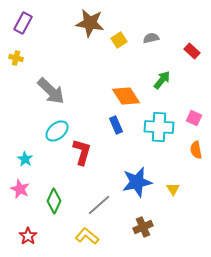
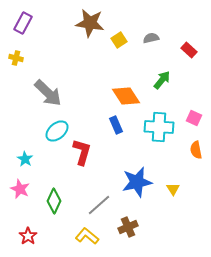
red rectangle: moved 3 px left, 1 px up
gray arrow: moved 3 px left, 2 px down
brown cross: moved 15 px left
